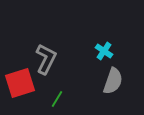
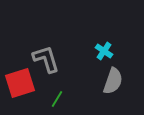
gray L-shape: rotated 44 degrees counterclockwise
